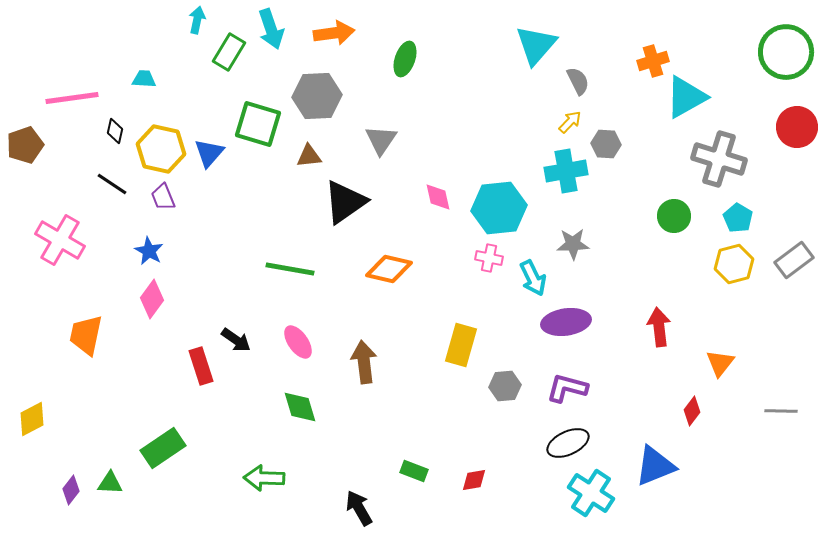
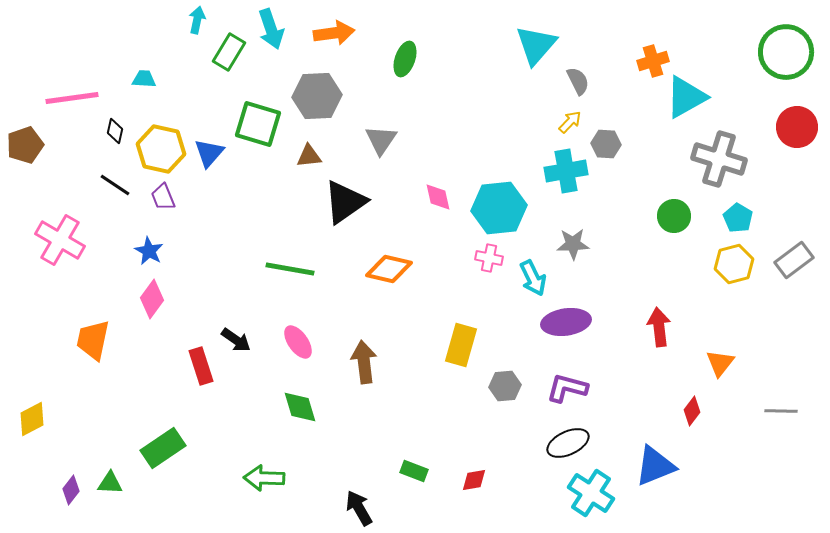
black line at (112, 184): moved 3 px right, 1 px down
orange trapezoid at (86, 335): moved 7 px right, 5 px down
